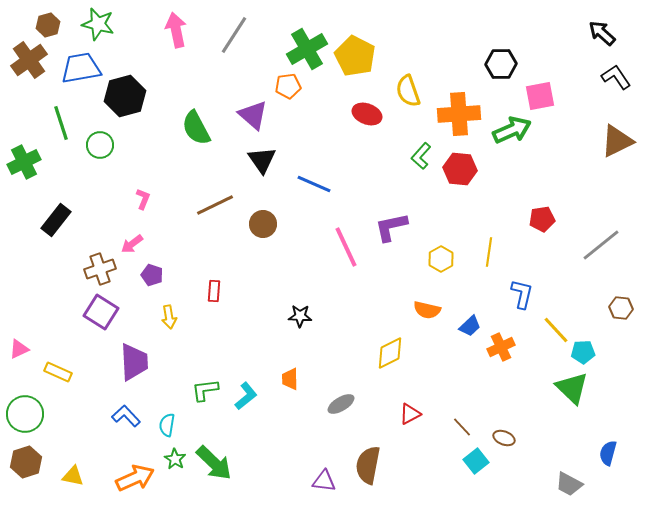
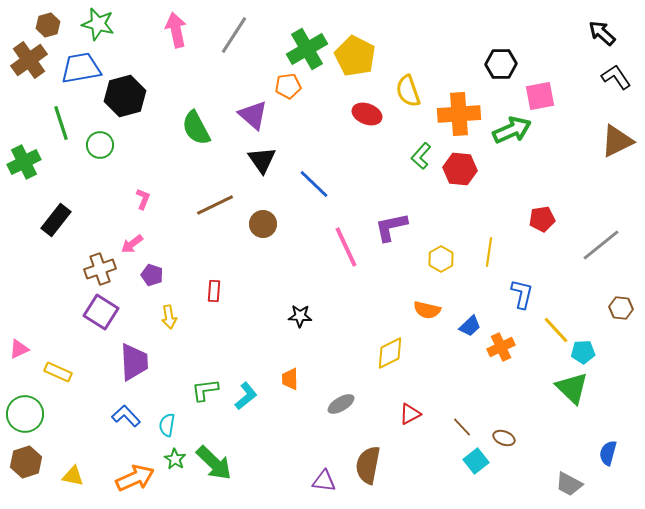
blue line at (314, 184): rotated 20 degrees clockwise
